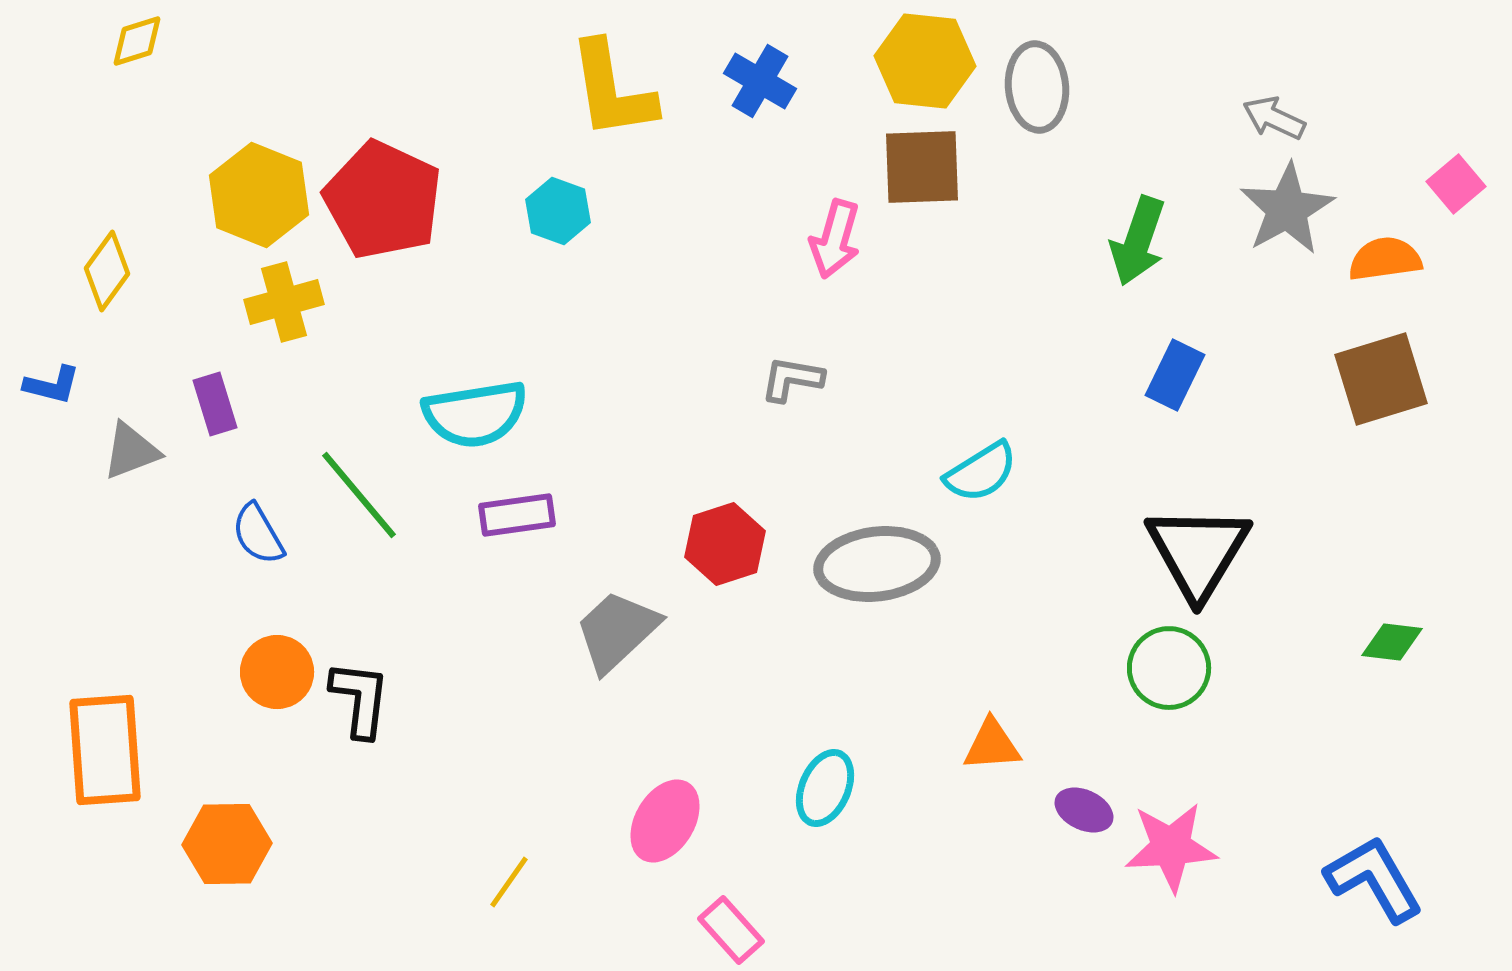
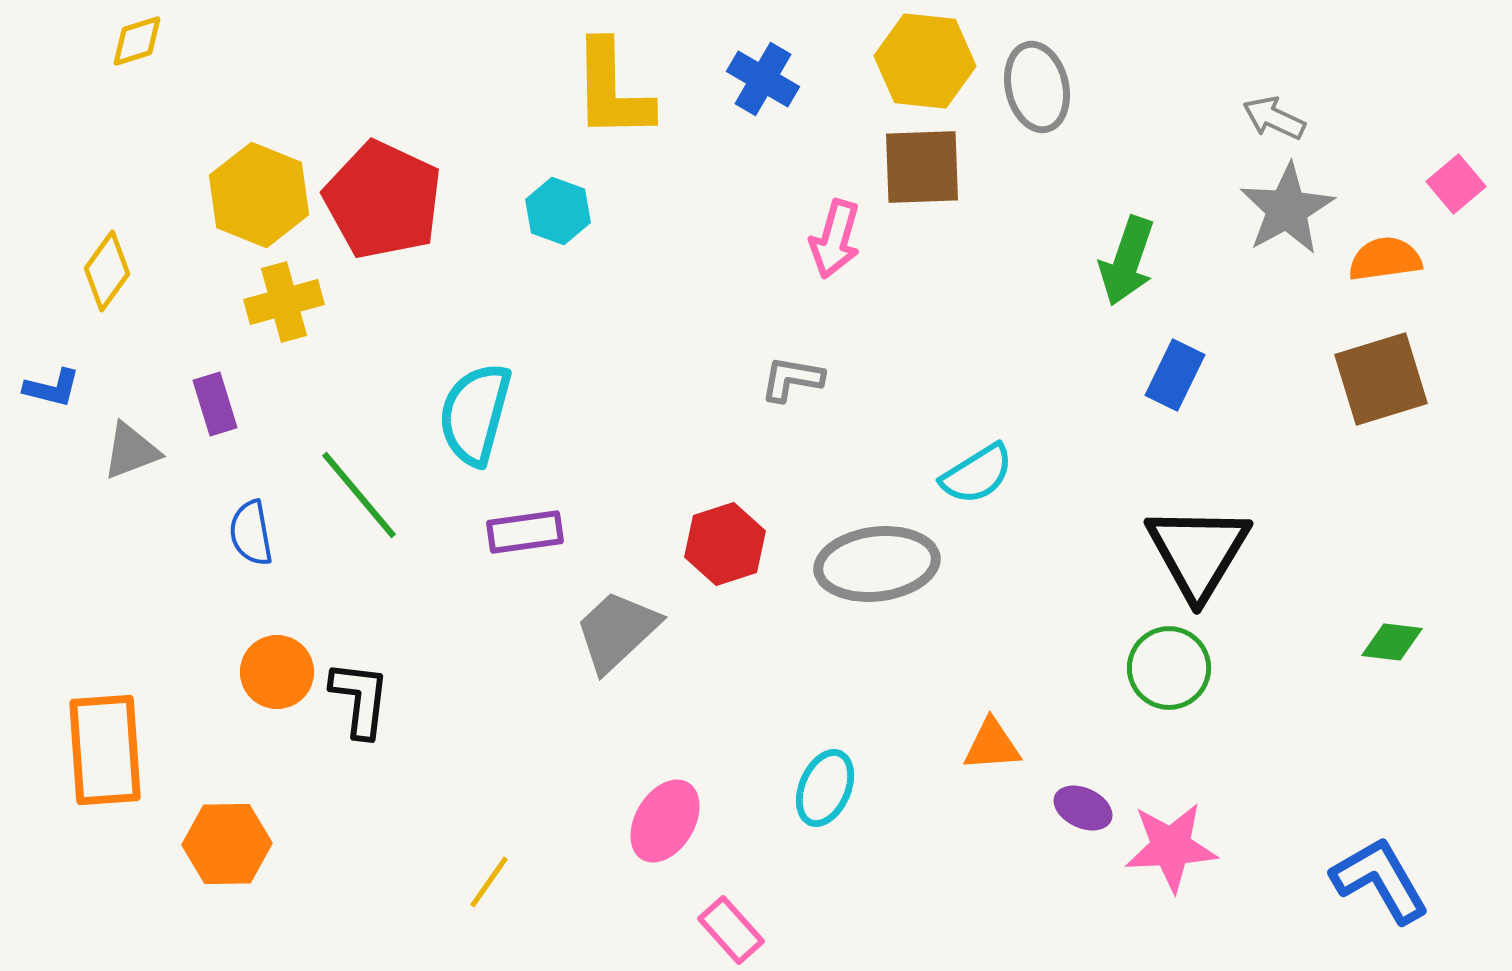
blue cross at (760, 81): moved 3 px right, 2 px up
gray ellipse at (1037, 87): rotated 8 degrees counterclockwise
yellow L-shape at (612, 90): rotated 8 degrees clockwise
green arrow at (1138, 241): moved 11 px left, 20 px down
blue L-shape at (52, 385): moved 3 px down
cyan semicircle at (475, 414): rotated 114 degrees clockwise
cyan semicircle at (981, 472): moved 4 px left, 2 px down
purple rectangle at (517, 515): moved 8 px right, 17 px down
blue semicircle at (258, 534): moved 7 px left, 1 px up; rotated 20 degrees clockwise
purple ellipse at (1084, 810): moved 1 px left, 2 px up
blue L-shape at (1374, 879): moved 6 px right, 1 px down
yellow line at (509, 882): moved 20 px left
